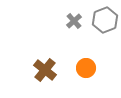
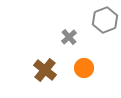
gray cross: moved 5 px left, 16 px down
orange circle: moved 2 px left
